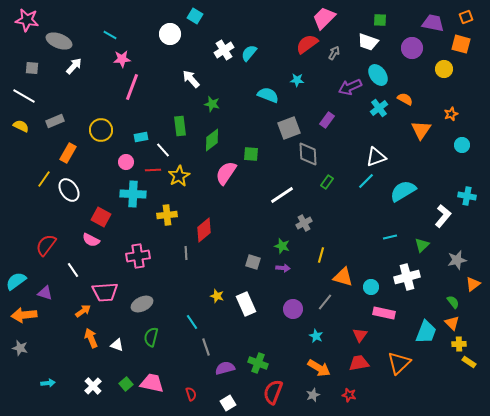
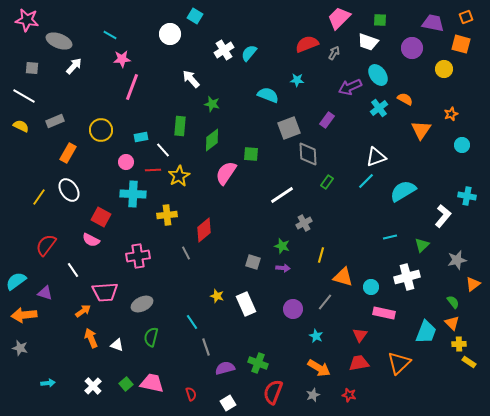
pink trapezoid at (324, 18): moved 15 px right
red semicircle at (307, 44): rotated 15 degrees clockwise
green rectangle at (180, 126): rotated 12 degrees clockwise
yellow line at (44, 179): moved 5 px left, 18 px down
gray line at (186, 253): rotated 24 degrees counterclockwise
